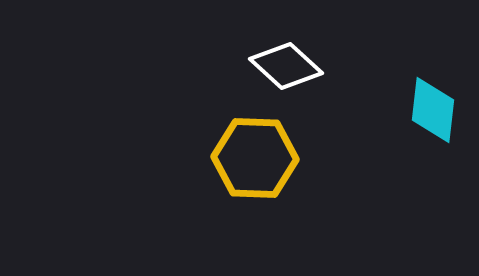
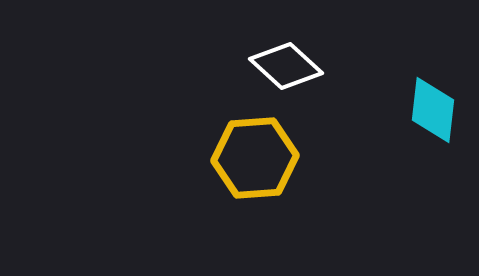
yellow hexagon: rotated 6 degrees counterclockwise
